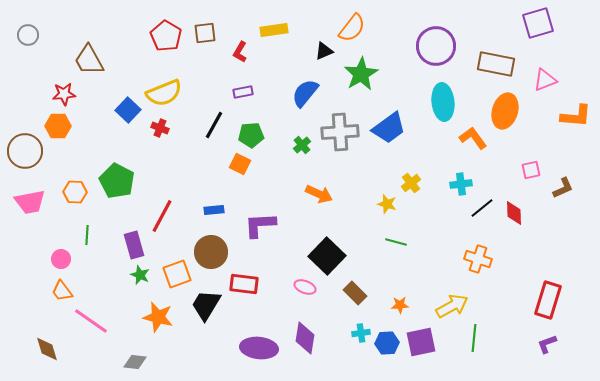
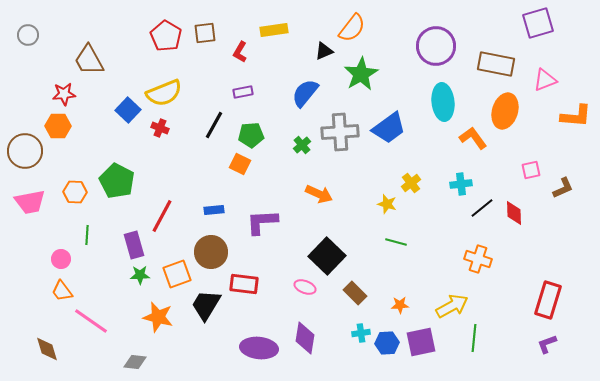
purple L-shape at (260, 225): moved 2 px right, 3 px up
green star at (140, 275): rotated 24 degrees counterclockwise
